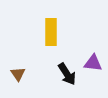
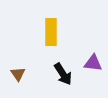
black arrow: moved 4 px left
